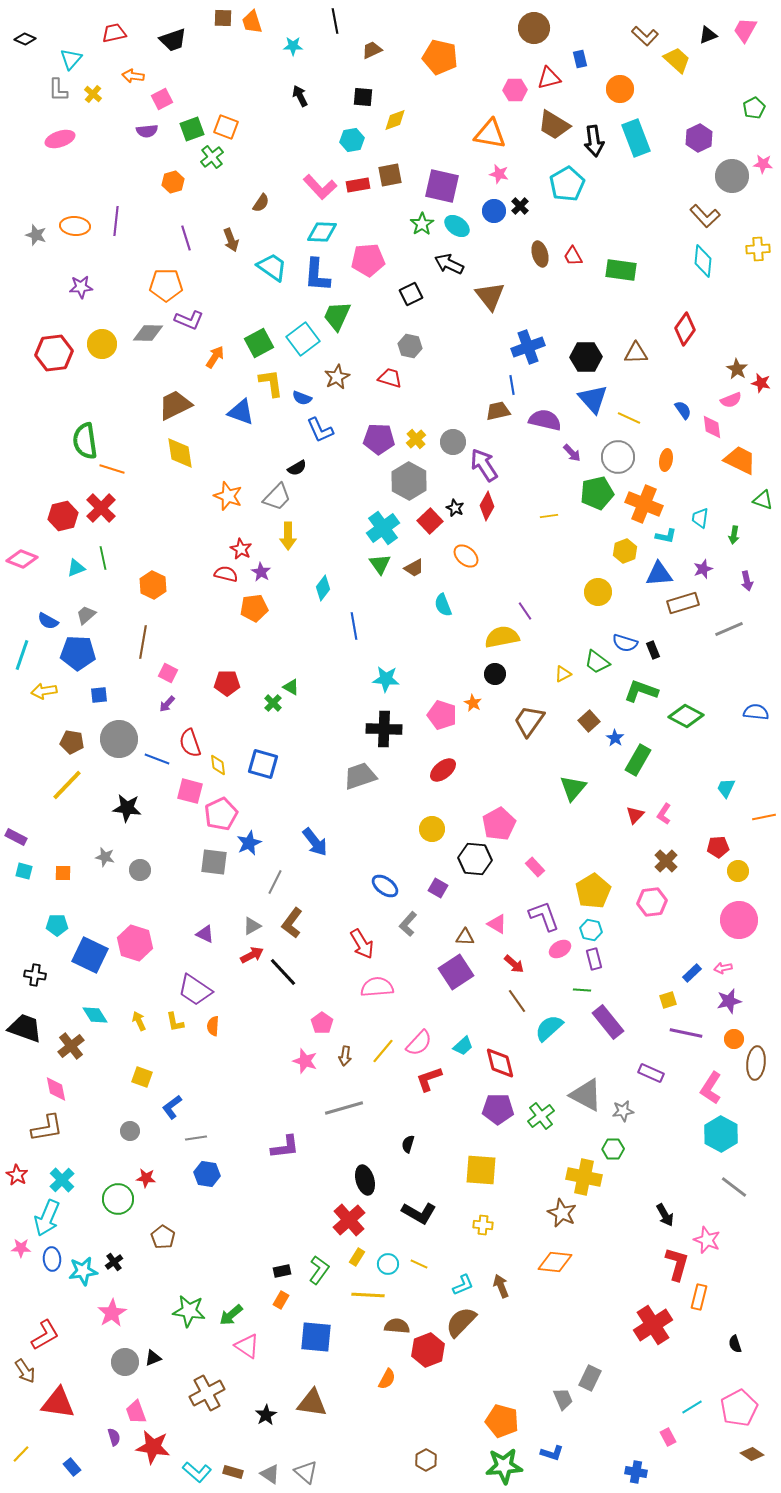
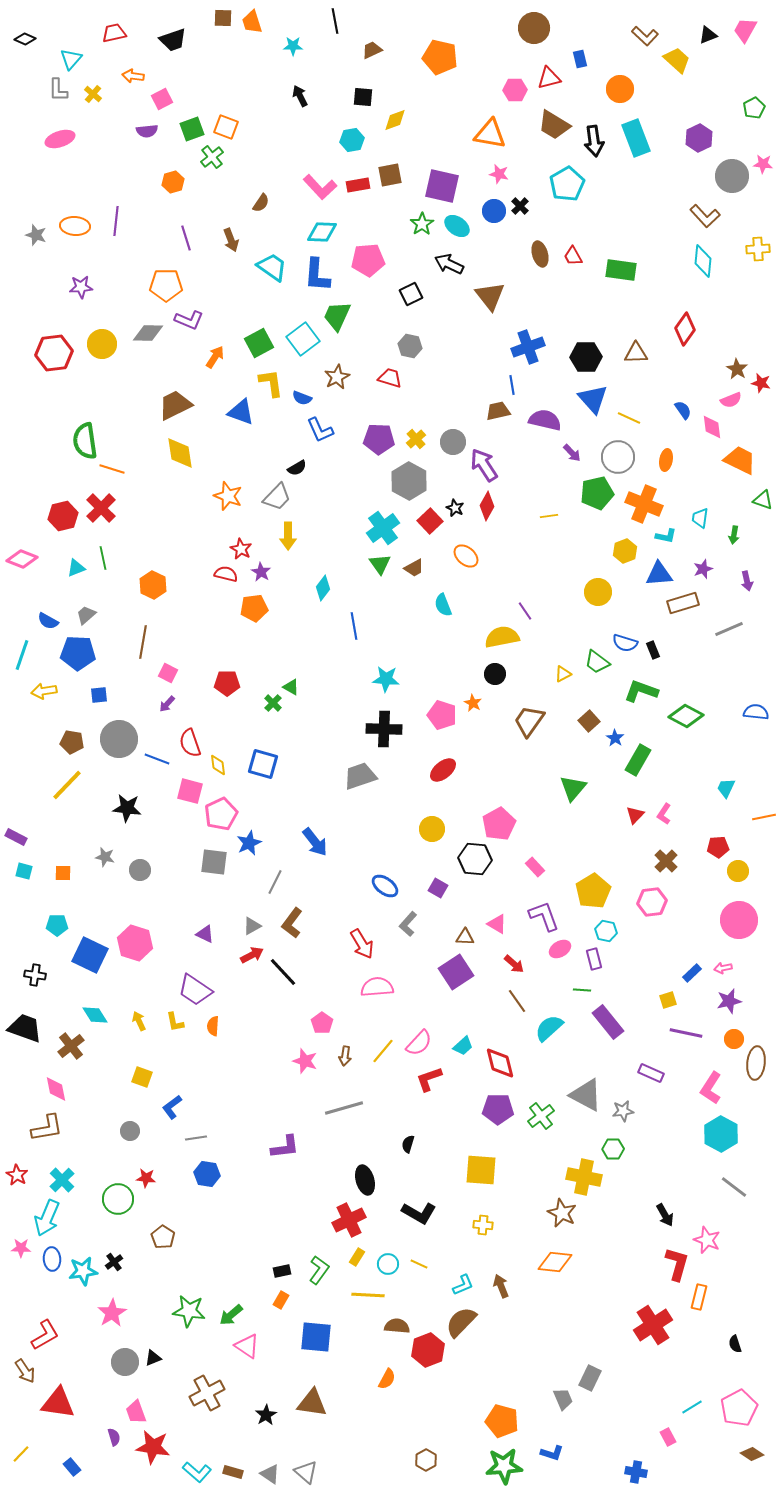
cyan hexagon at (591, 930): moved 15 px right, 1 px down
red cross at (349, 1220): rotated 16 degrees clockwise
